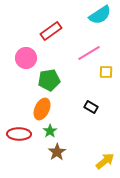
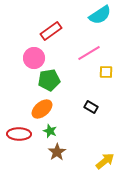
pink circle: moved 8 px right
orange ellipse: rotated 25 degrees clockwise
green star: rotated 16 degrees counterclockwise
